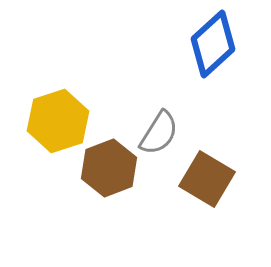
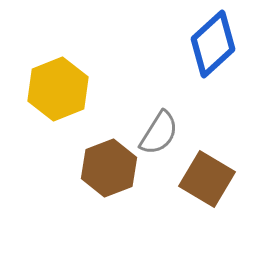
yellow hexagon: moved 32 px up; rotated 4 degrees counterclockwise
